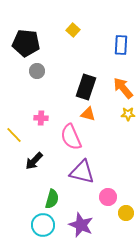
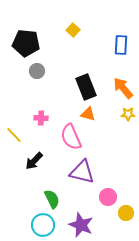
black rectangle: rotated 40 degrees counterclockwise
green semicircle: rotated 42 degrees counterclockwise
